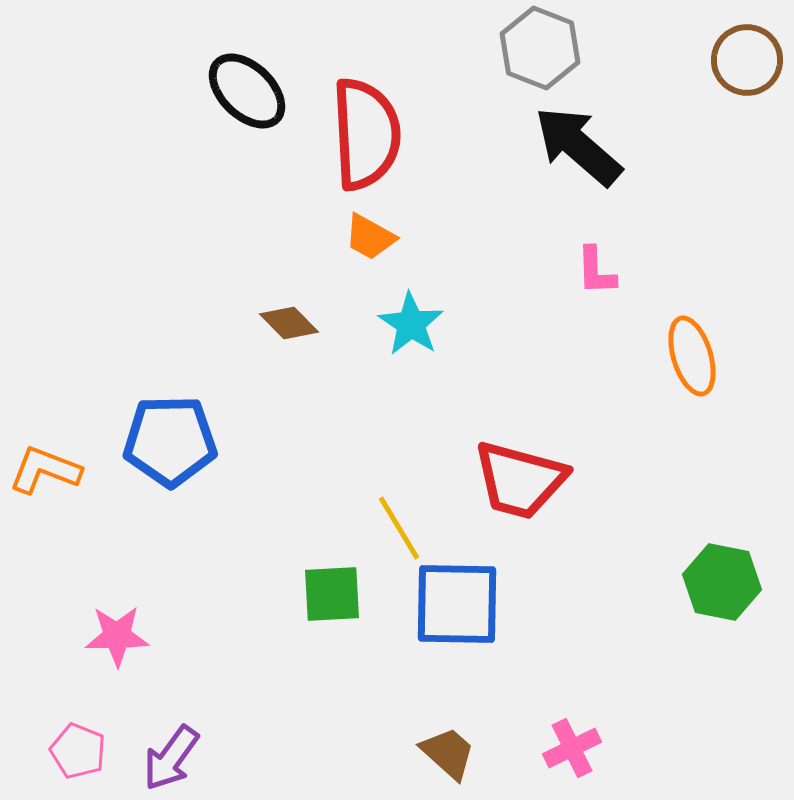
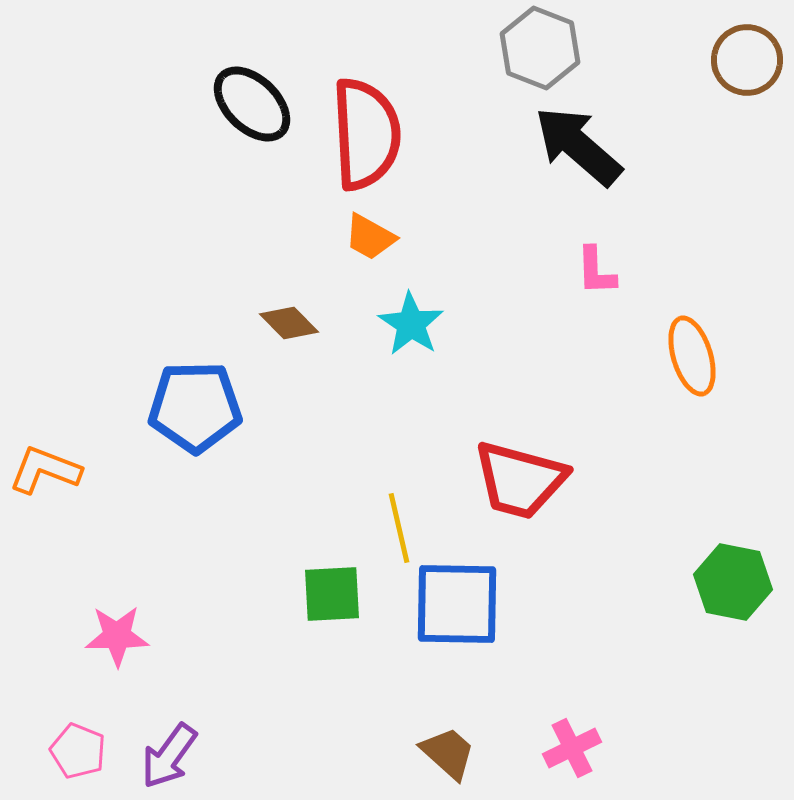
black ellipse: moved 5 px right, 13 px down
blue pentagon: moved 25 px right, 34 px up
yellow line: rotated 18 degrees clockwise
green hexagon: moved 11 px right
purple arrow: moved 2 px left, 2 px up
